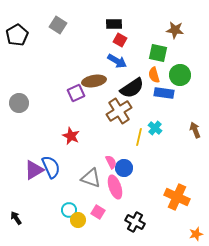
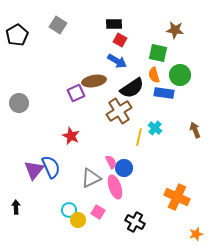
purple triangle: rotated 20 degrees counterclockwise
gray triangle: rotated 45 degrees counterclockwise
black arrow: moved 11 px up; rotated 32 degrees clockwise
